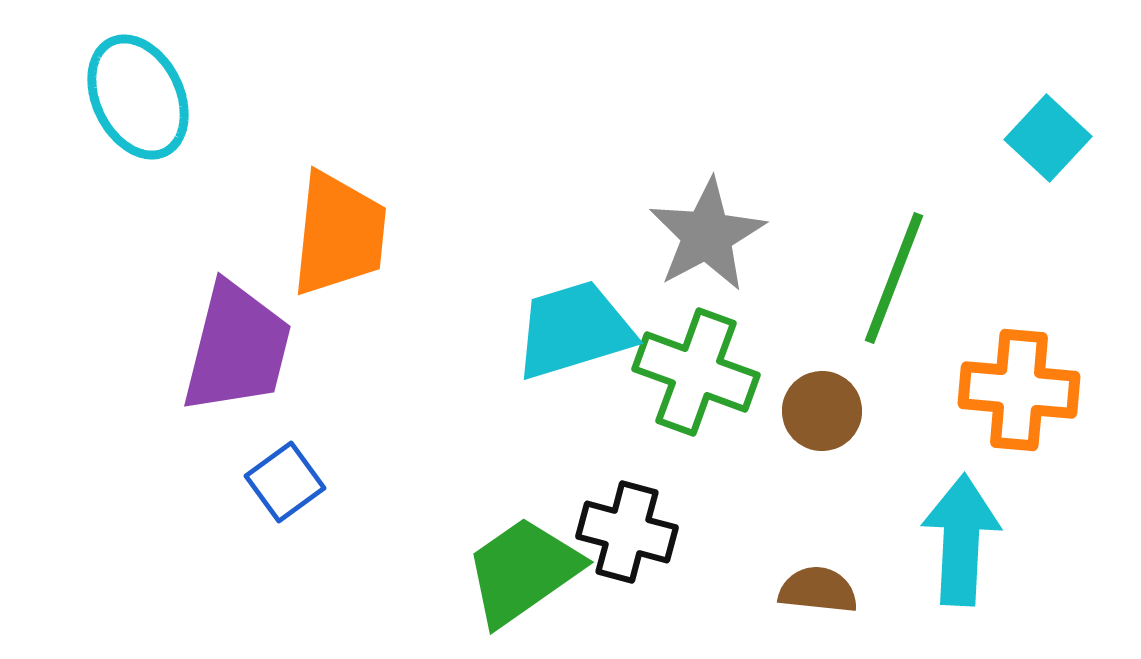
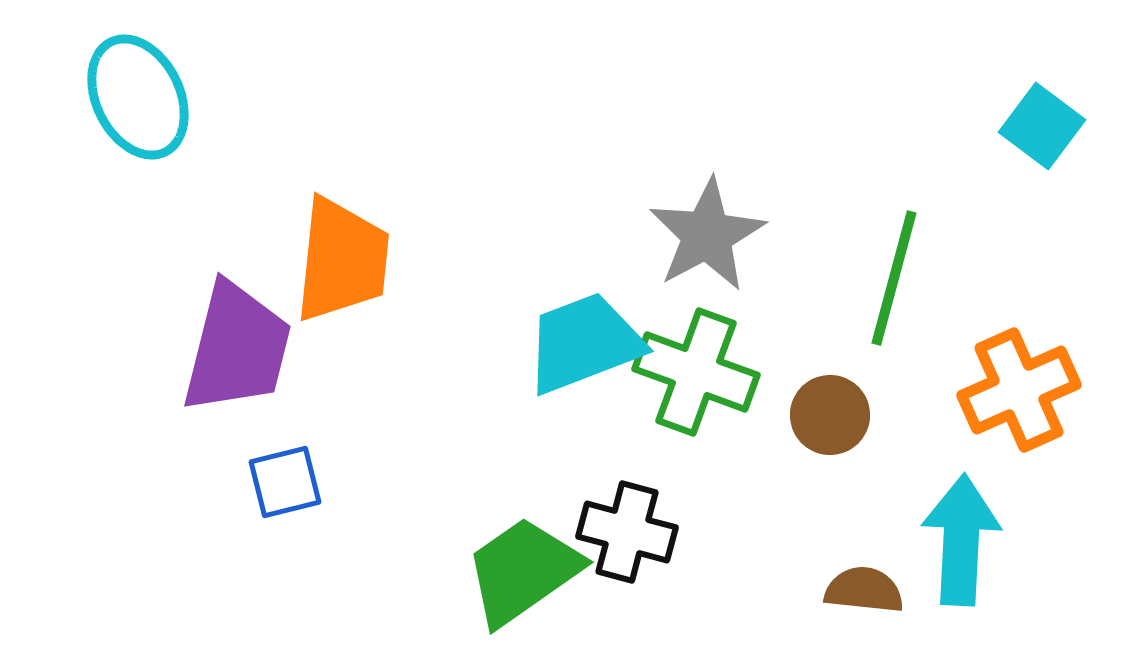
cyan square: moved 6 px left, 12 px up; rotated 6 degrees counterclockwise
orange trapezoid: moved 3 px right, 26 px down
green line: rotated 6 degrees counterclockwise
cyan trapezoid: moved 10 px right, 13 px down; rotated 4 degrees counterclockwise
orange cross: rotated 29 degrees counterclockwise
brown circle: moved 8 px right, 4 px down
blue square: rotated 22 degrees clockwise
brown semicircle: moved 46 px right
